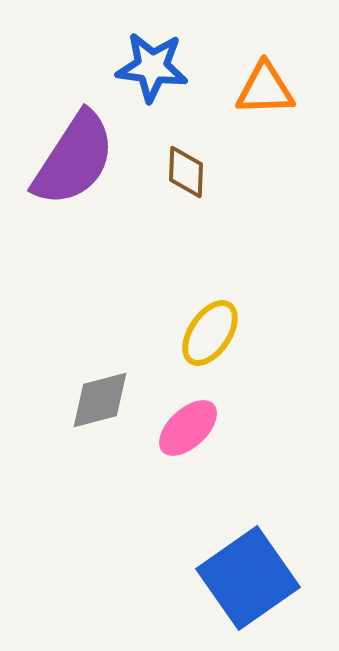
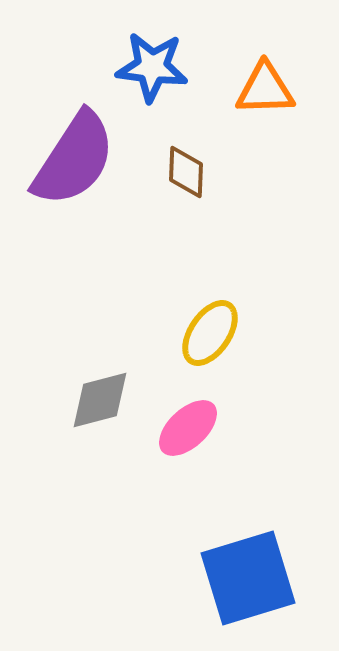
blue square: rotated 18 degrees clockwise
